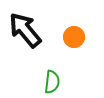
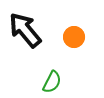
green semicircle: rotated 20 degrees clockwise
